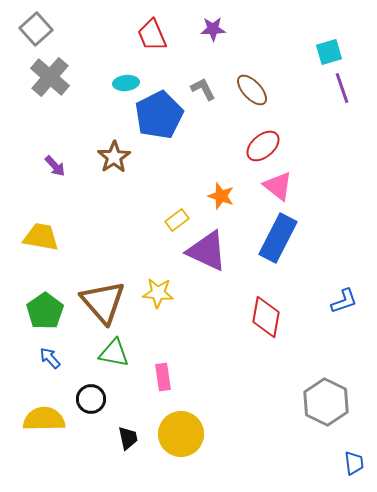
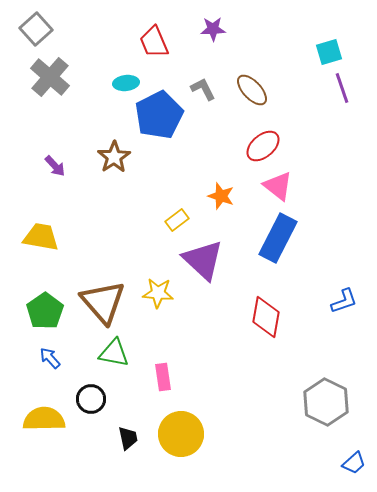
red trapezoid: moved 2 px right, 7 px down
purple triangle: moved 4 px left, 9 px down; rotated 18 degrees clockwise
blue trapezoid: rotated 55 degrees clockwise
